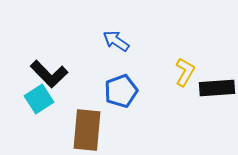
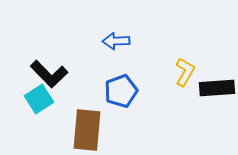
blue arrow: rotated 36 degrees counterclockwise
